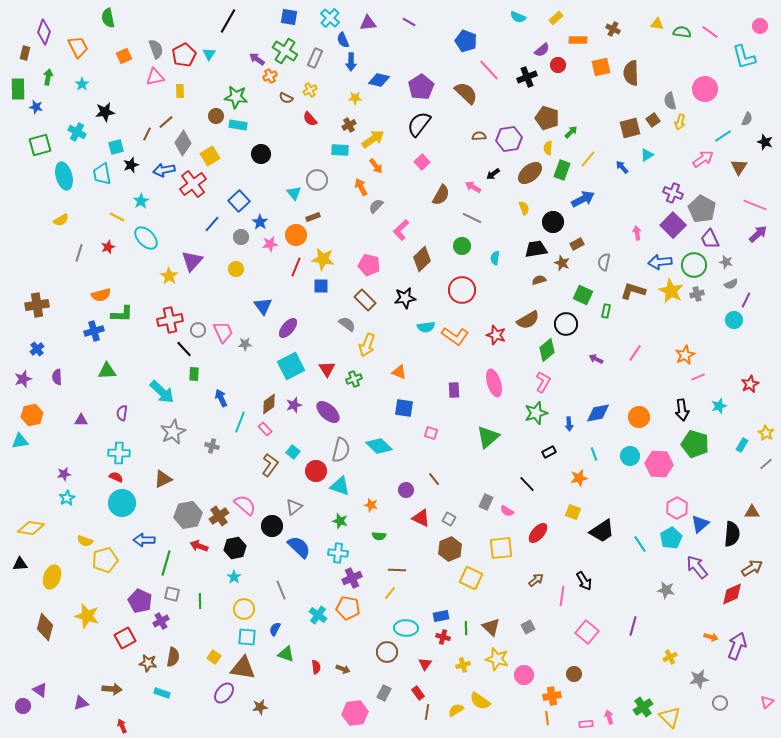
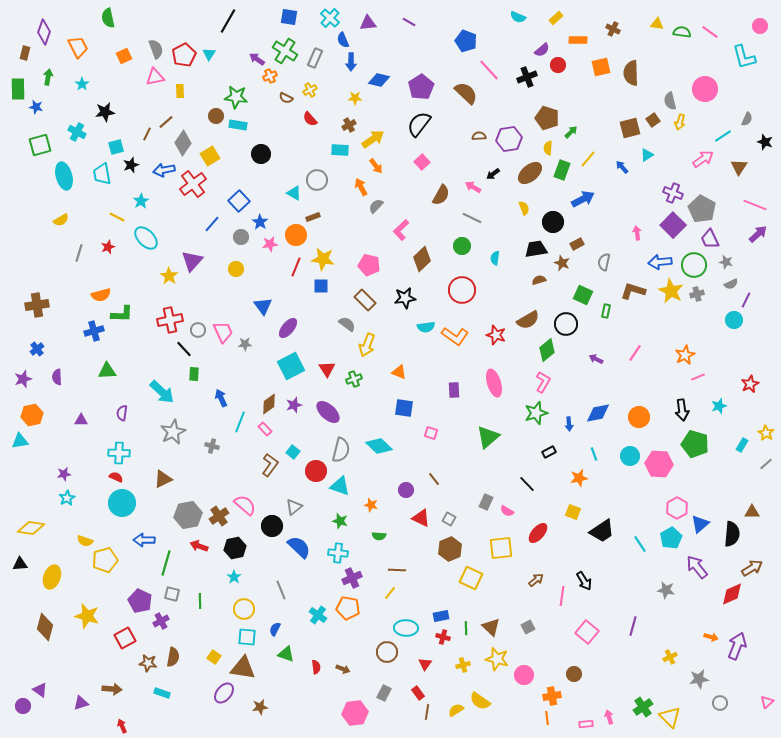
cyan triangle at (294, 193): rotated 21 degrees counterclockwise
